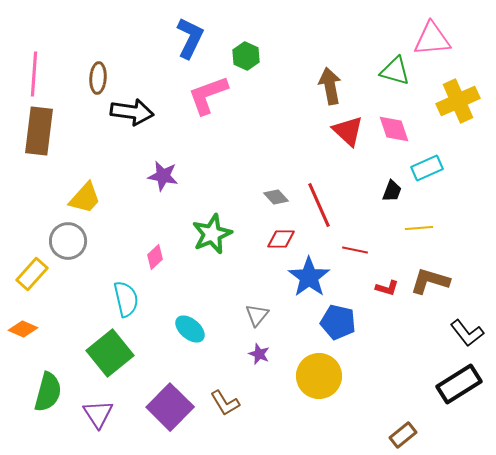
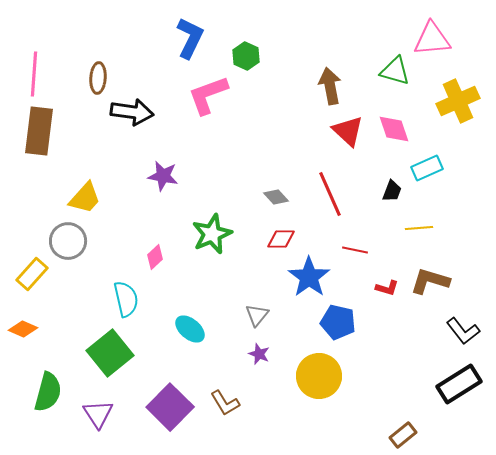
red line at (319, 205): moved 11 px right, 11 px up
black L-shape at (467, 333): moved 4 px left, 2 px up
